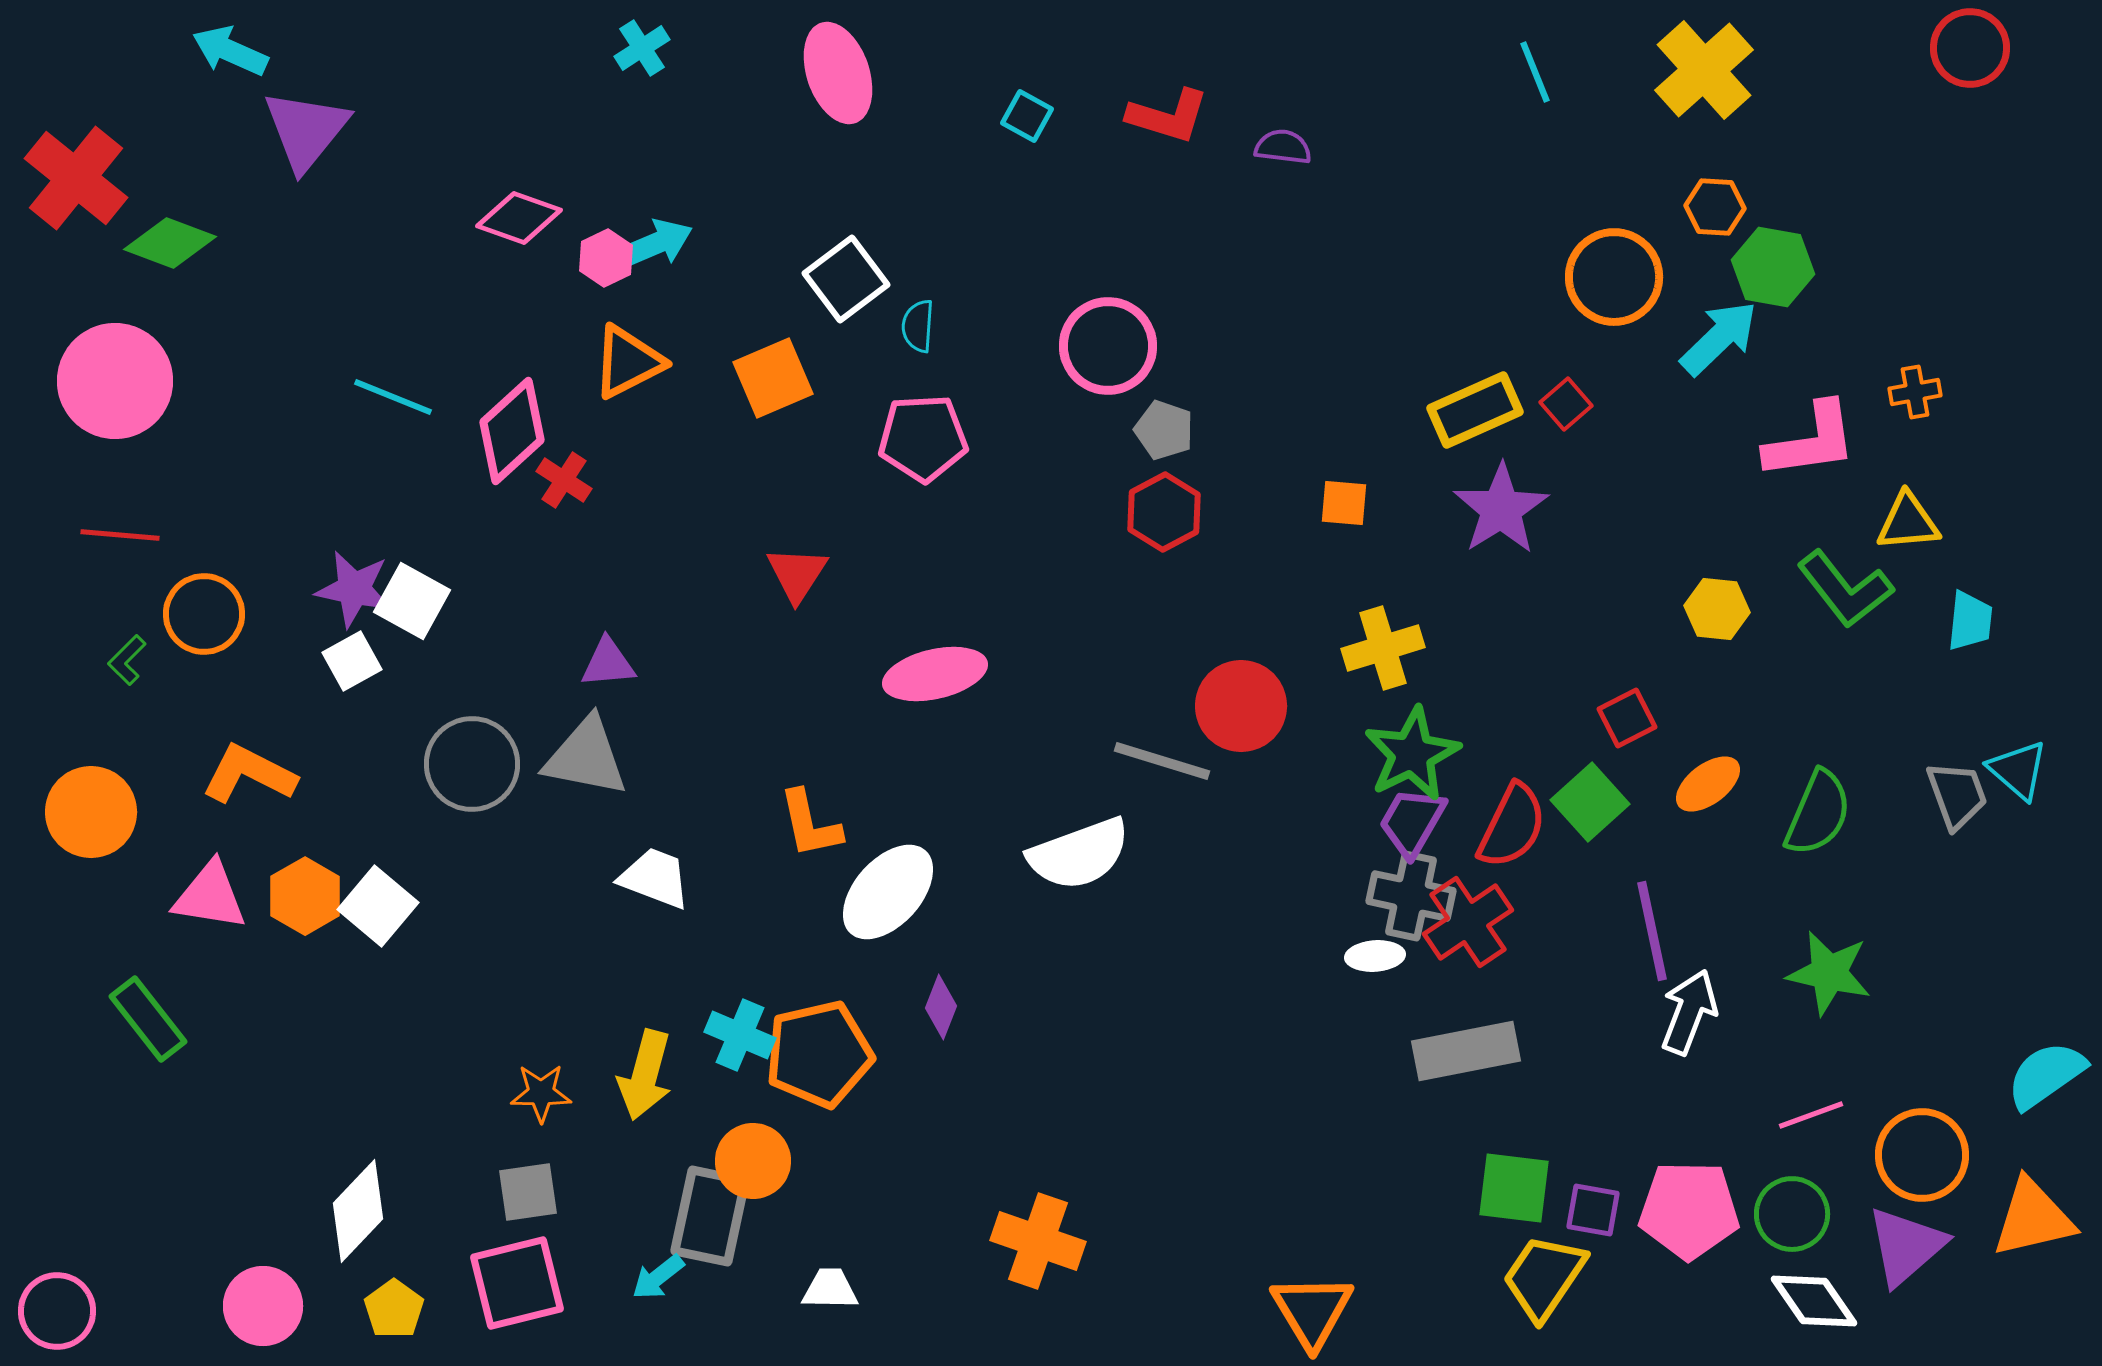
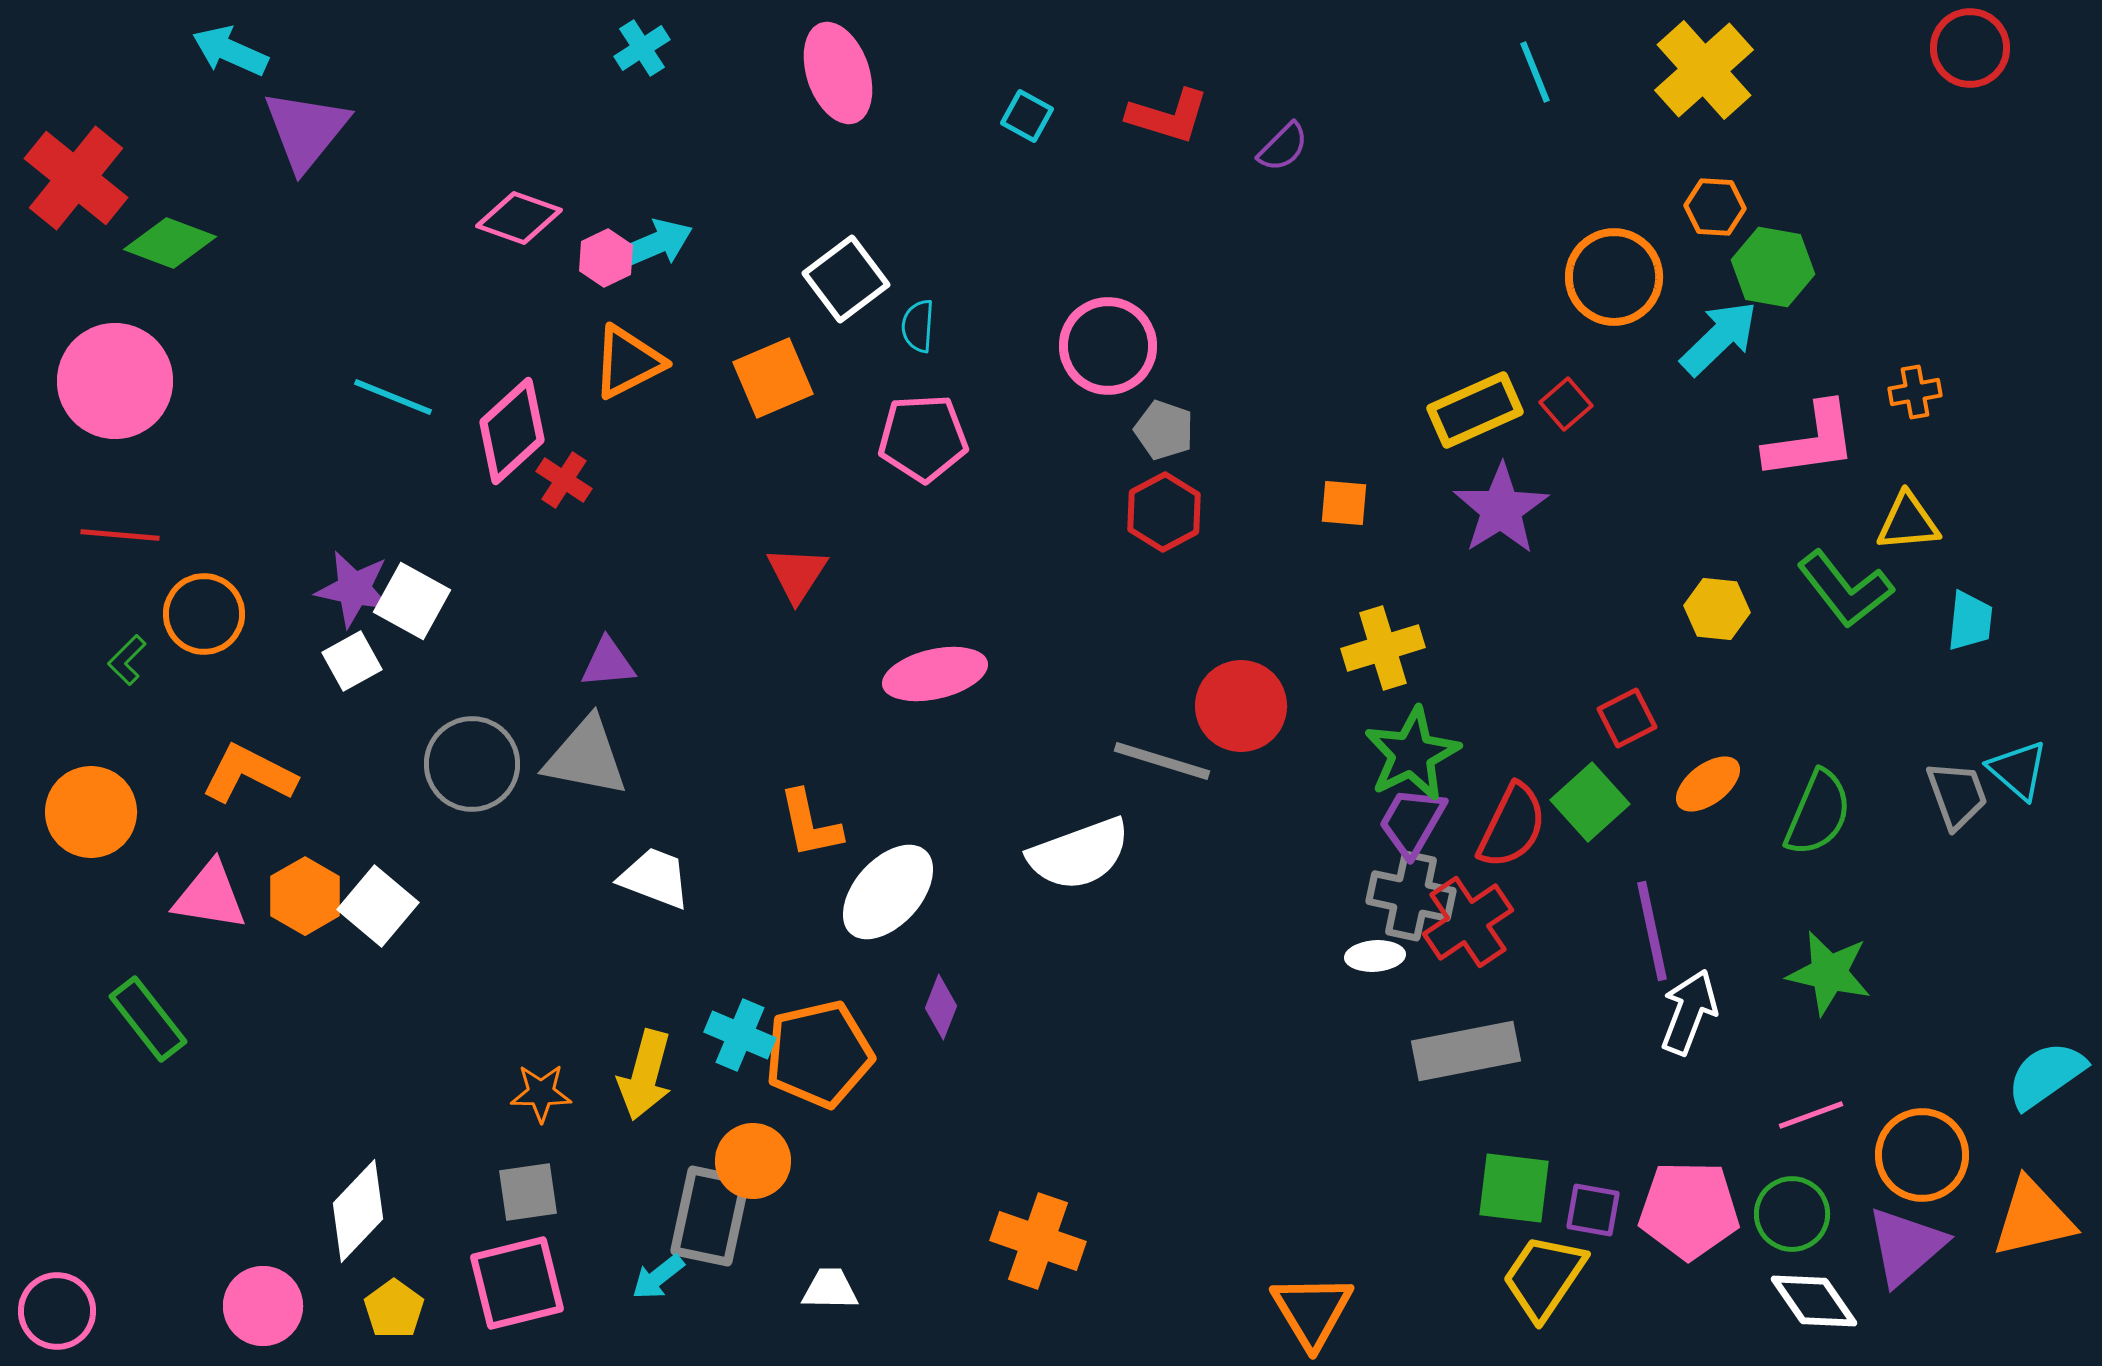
purple semicircle at (1283, 147): rotated 128 degrees clockwise
